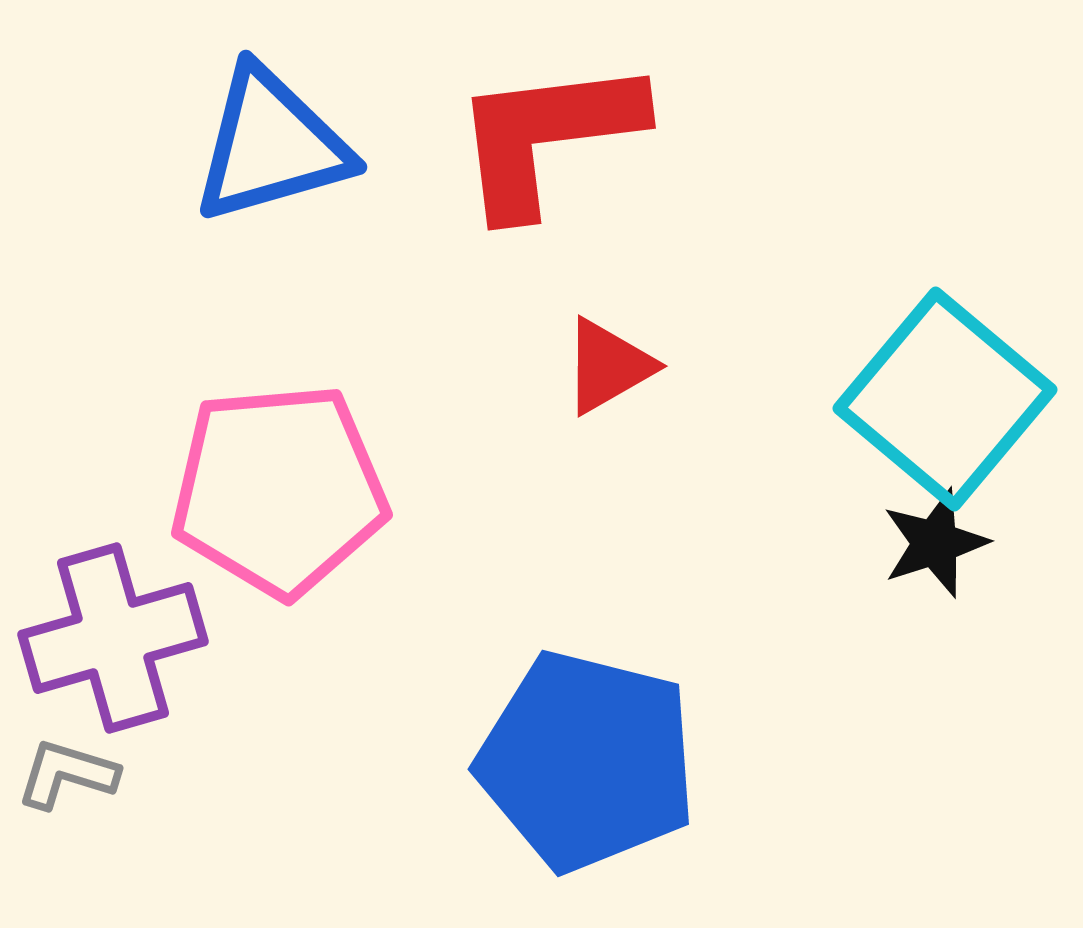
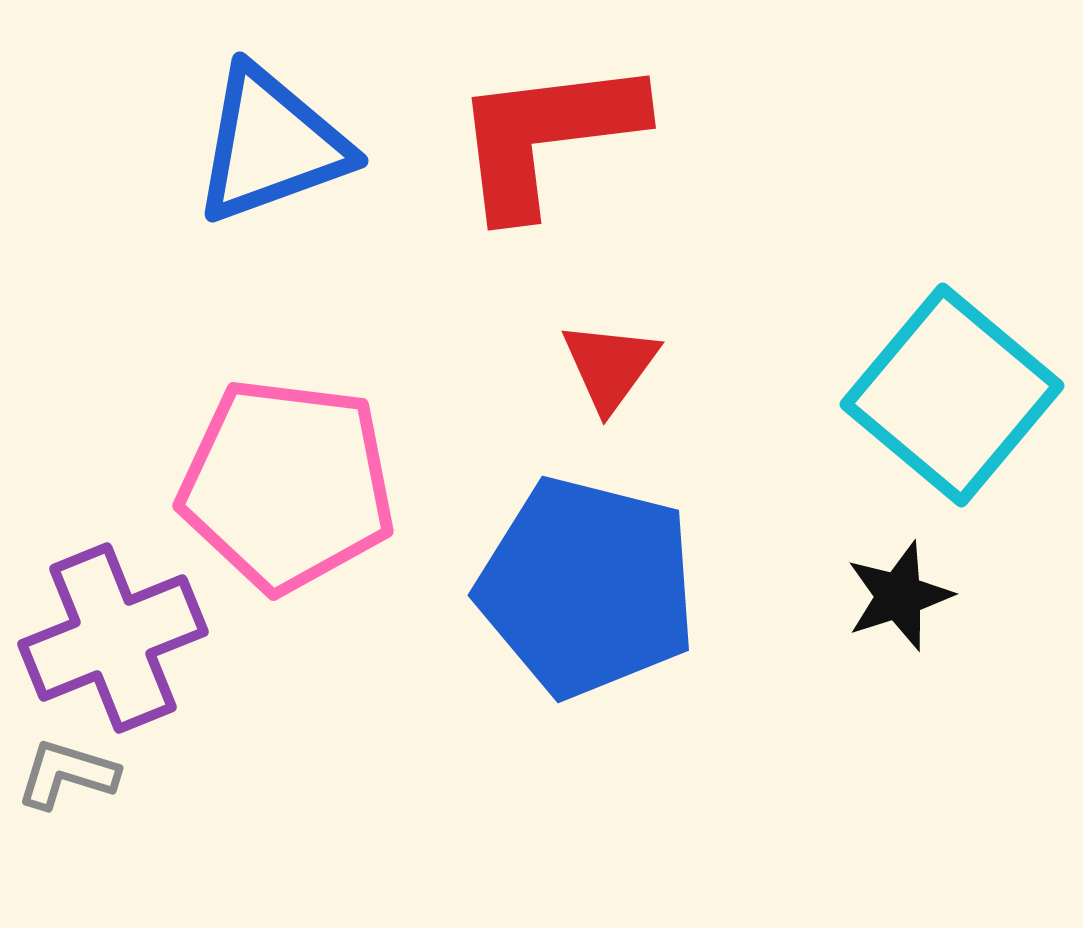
blue triangle: rotated 4 degrees counterclockwise
red triangle: moved 2 px right; rotated 24 degrees counterclockwise
cyan square: moved 7 px right, 4 px up
pink pentagon: moved 8 px right, 5 px up; rotated 12 degrees clockwise
black star: moved 36 px left, 53 px down
purple cross: rotated 6 degrees counterclockwise
blue pentagon: moved 174 px up
